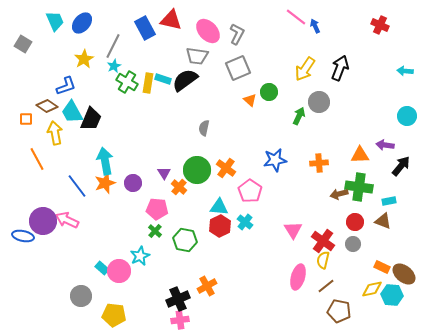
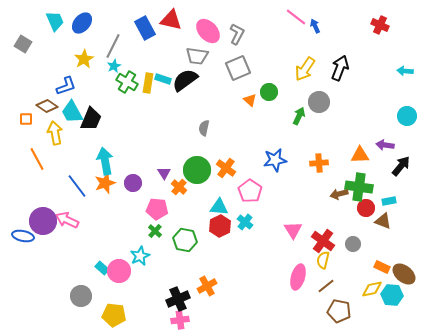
red circle at (355, 222): moved 11 px right, 14 px up
